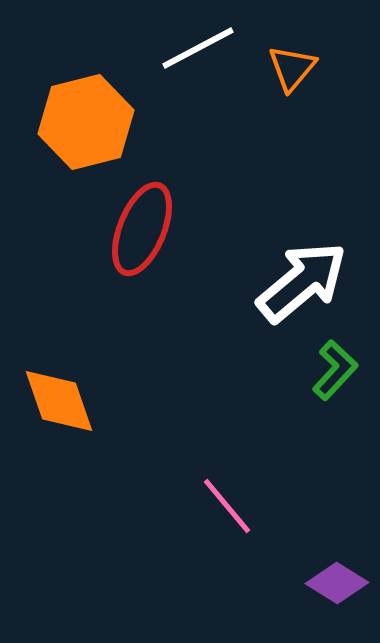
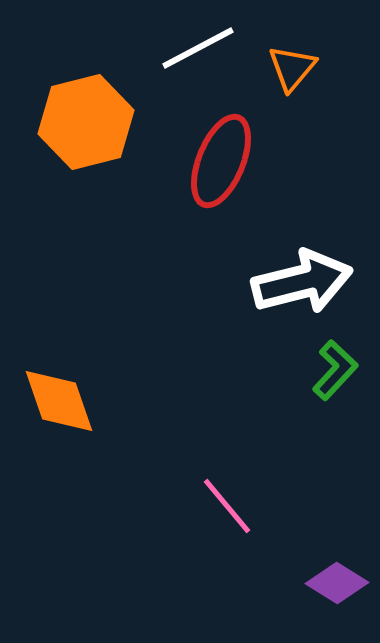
red ellipse: moved 79 px right, 68 px up
white arrow: rotated 26 degrees clockwise
